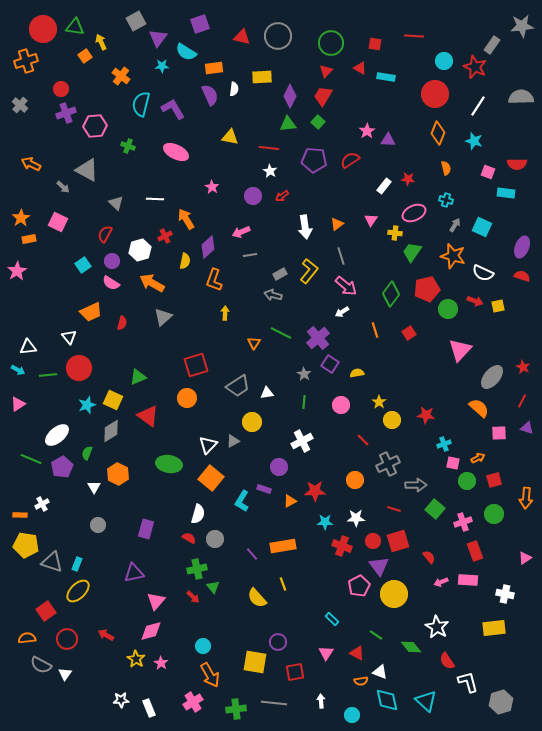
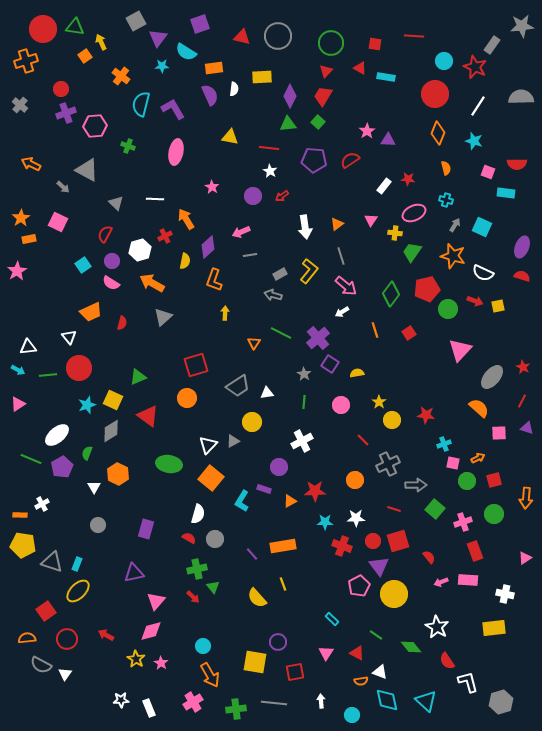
pink ellipse at (176, 152): rotated 75 degrees clockwise
yellow pentagon at (26, 545): moved 3 px left
